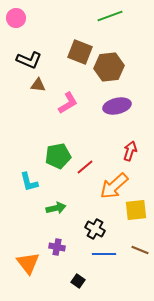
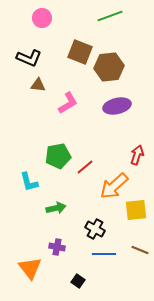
pink circle: moved 26 px right
black L-shape: moved 2 px up
red arrow: moved 7 px right, 4 px down
orange triangle: moved 2 px right, 5 px down
